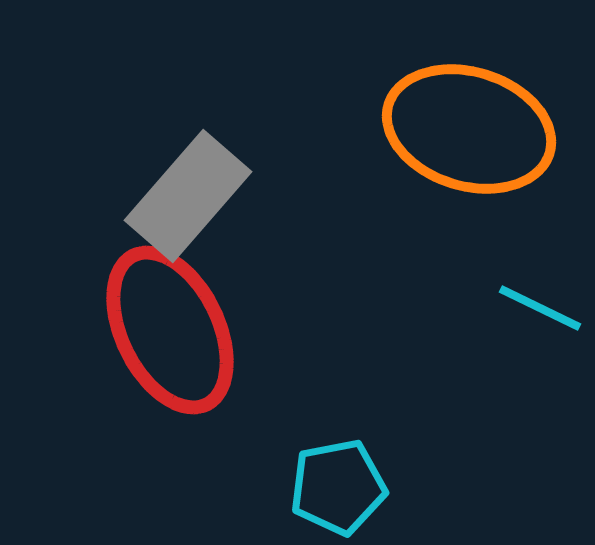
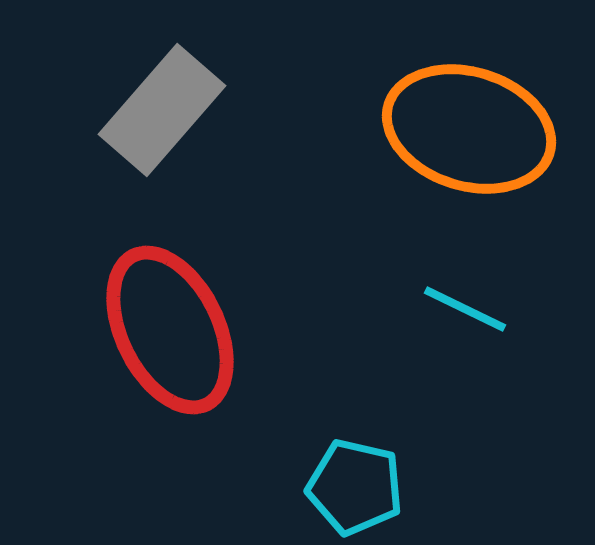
gray rectangle: moved 26 px left, 86 px up
cyan line: moved 75 px left, 1 px down
cyan pentagon: moved 17 px right; rotated 24 degrees clockwise
